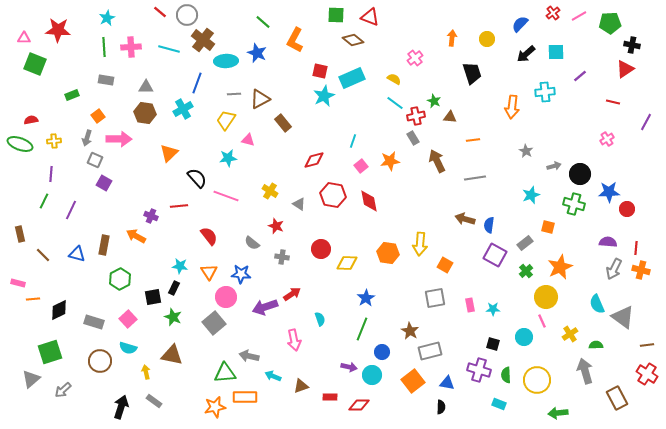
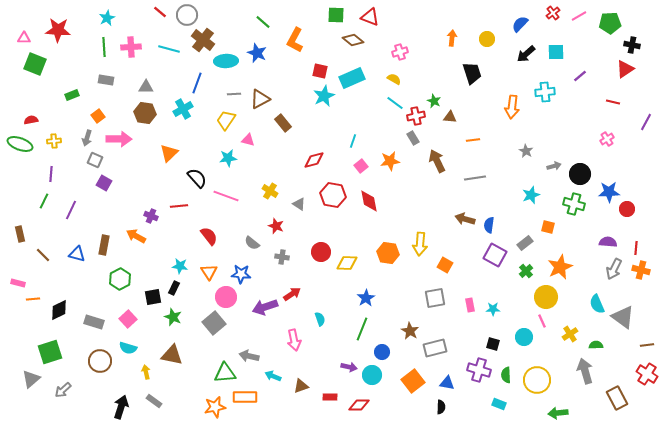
pink cross at (415, 58): moved 15 px left, 6 px up; rotated 21 degrees clockwise
red circle at (321, 249): moved 3 px down
gray rectangle at (430, 351): moved 5 px right, 3 px up
